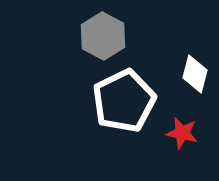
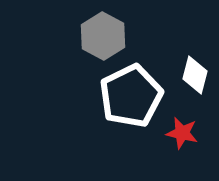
white diamond: moved 1 px down
white pentagon: moved 7 px right, 5 px up
